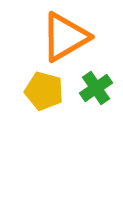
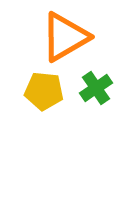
yellow pentagon: rotated 9 degrees counterclockwise
